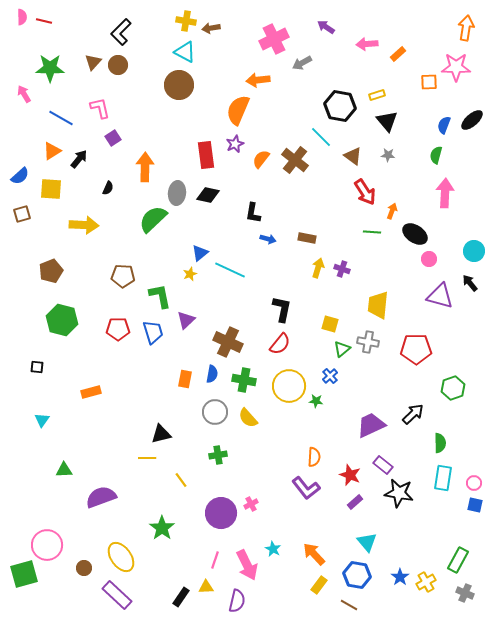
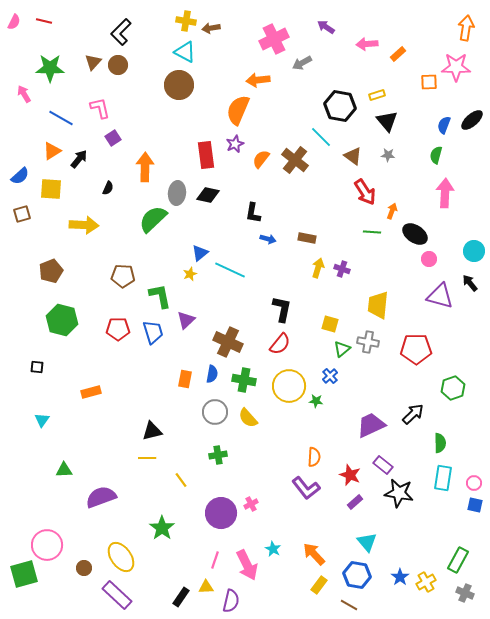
pink semicircle at (22, 17): moved 8 px left, 5 px down; rotated 28 degrees clockwise
black triangle at (161, 434): moved 9 px left, 3 px up
purple semicircle at (237, 601): moved 6 px left
